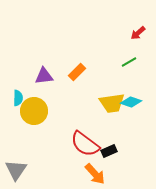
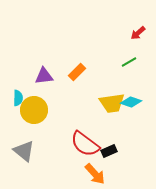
yellow circle: moved 1 px up
gray triangle: moved 8 px right, 19 px up; rotated 25 degrees counterclockwise
